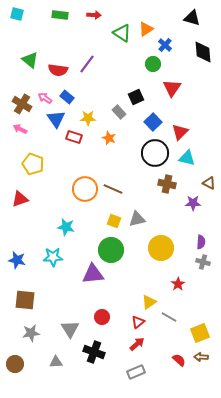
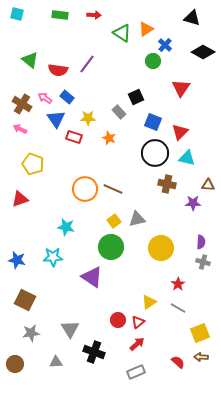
black diamond at (203, 52): rotated 55 degrees counterclockwise
green circle at (153, 64): moved 3 px up
red triangle at (172, 88): moved 9 px right
blue square at (153, 122): rotated 24 degrees counterclockwise
brown triangle at (209, 183): moved 1 px left, 2 px down; rotated 24 degrees counterclockwise
yellow square at (114, 221): rotated 32 degrees clockwise
green circle at (111, 250): moved 3 px up
purple triangle at (93, 274): moved 1 px left, 3 px down; rotated 40 degrees clockwise
brown square at (25, 300): rotated 20 degrees clockwise
red circle at (102, 317): moved 16 px right, 3 px down
gray line at (169, 317): moved 9 px right, 9 px up
red semicircle at (179, 360): moved 1 px left, 2 px down
